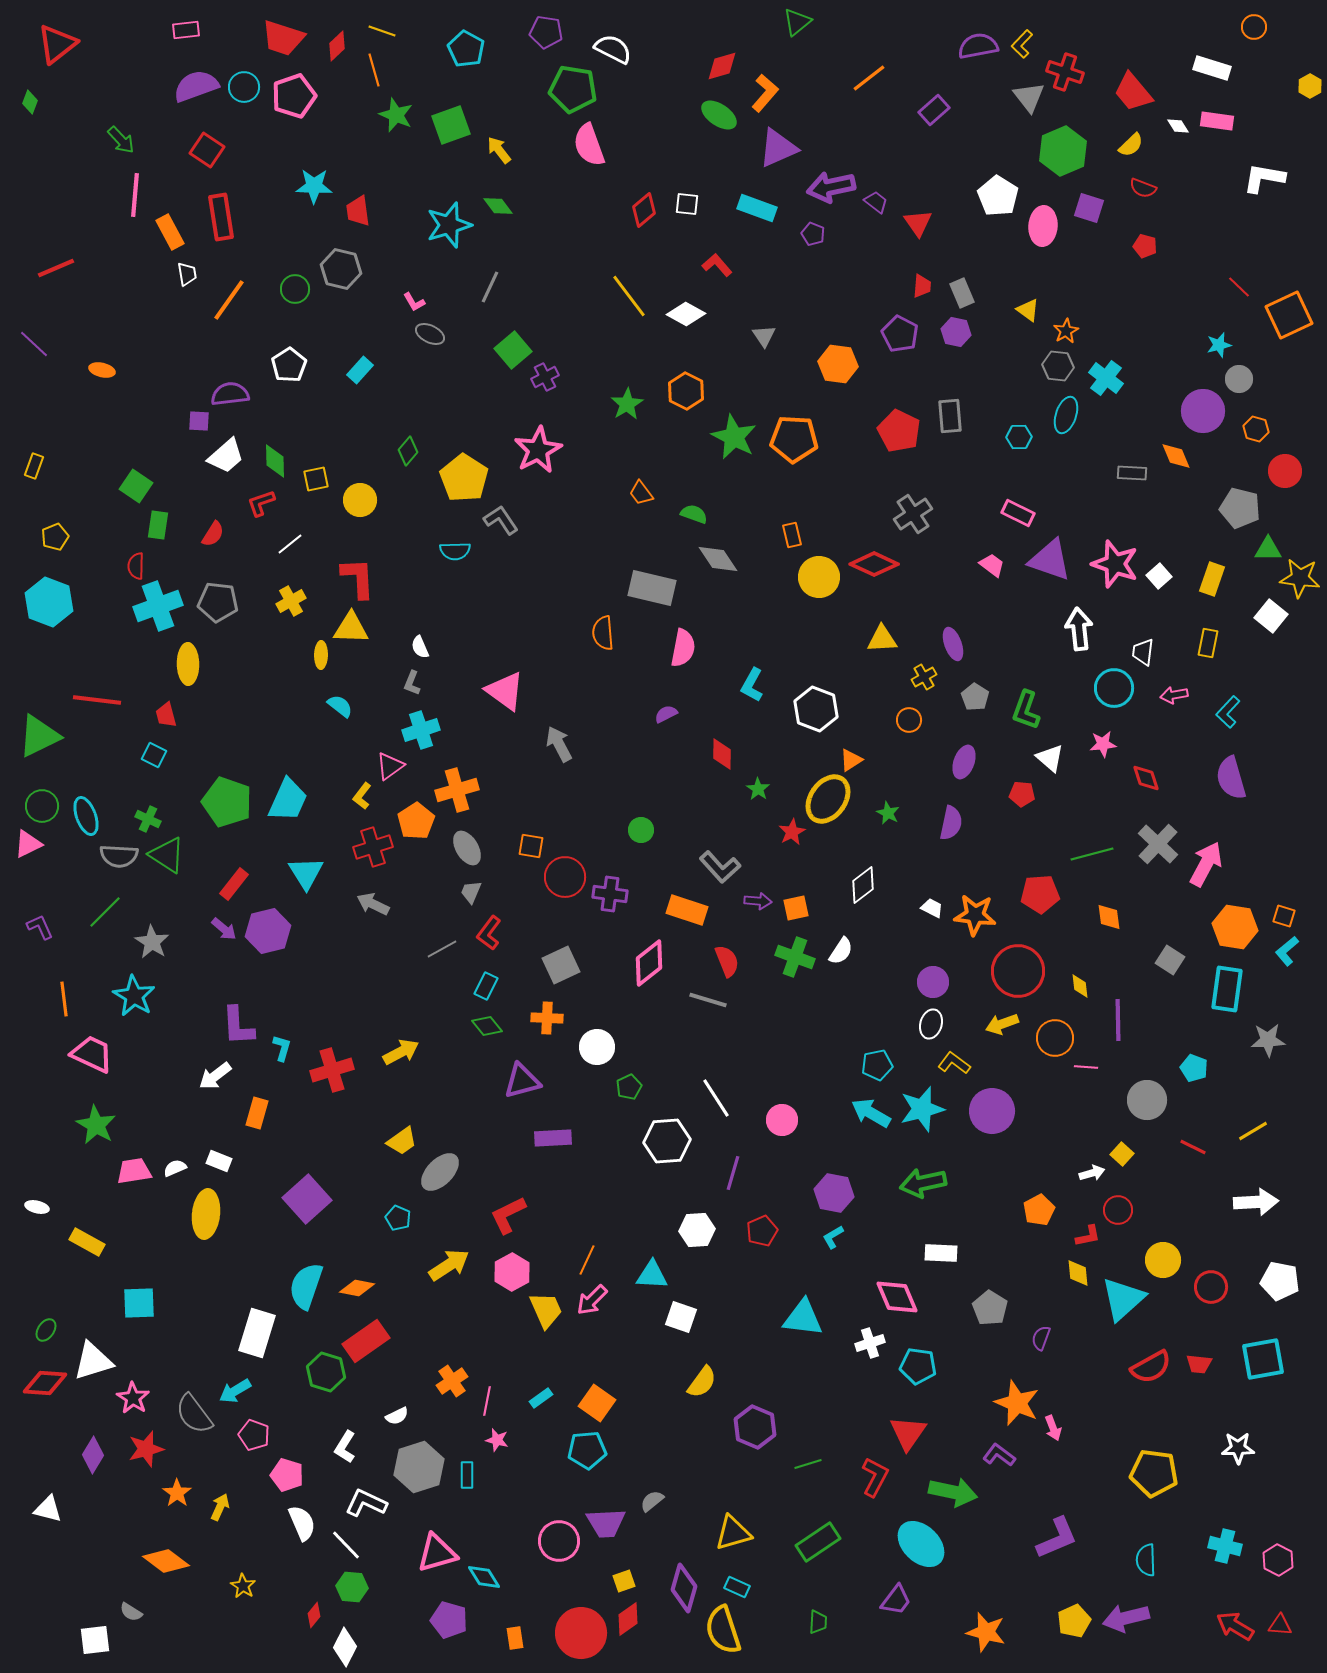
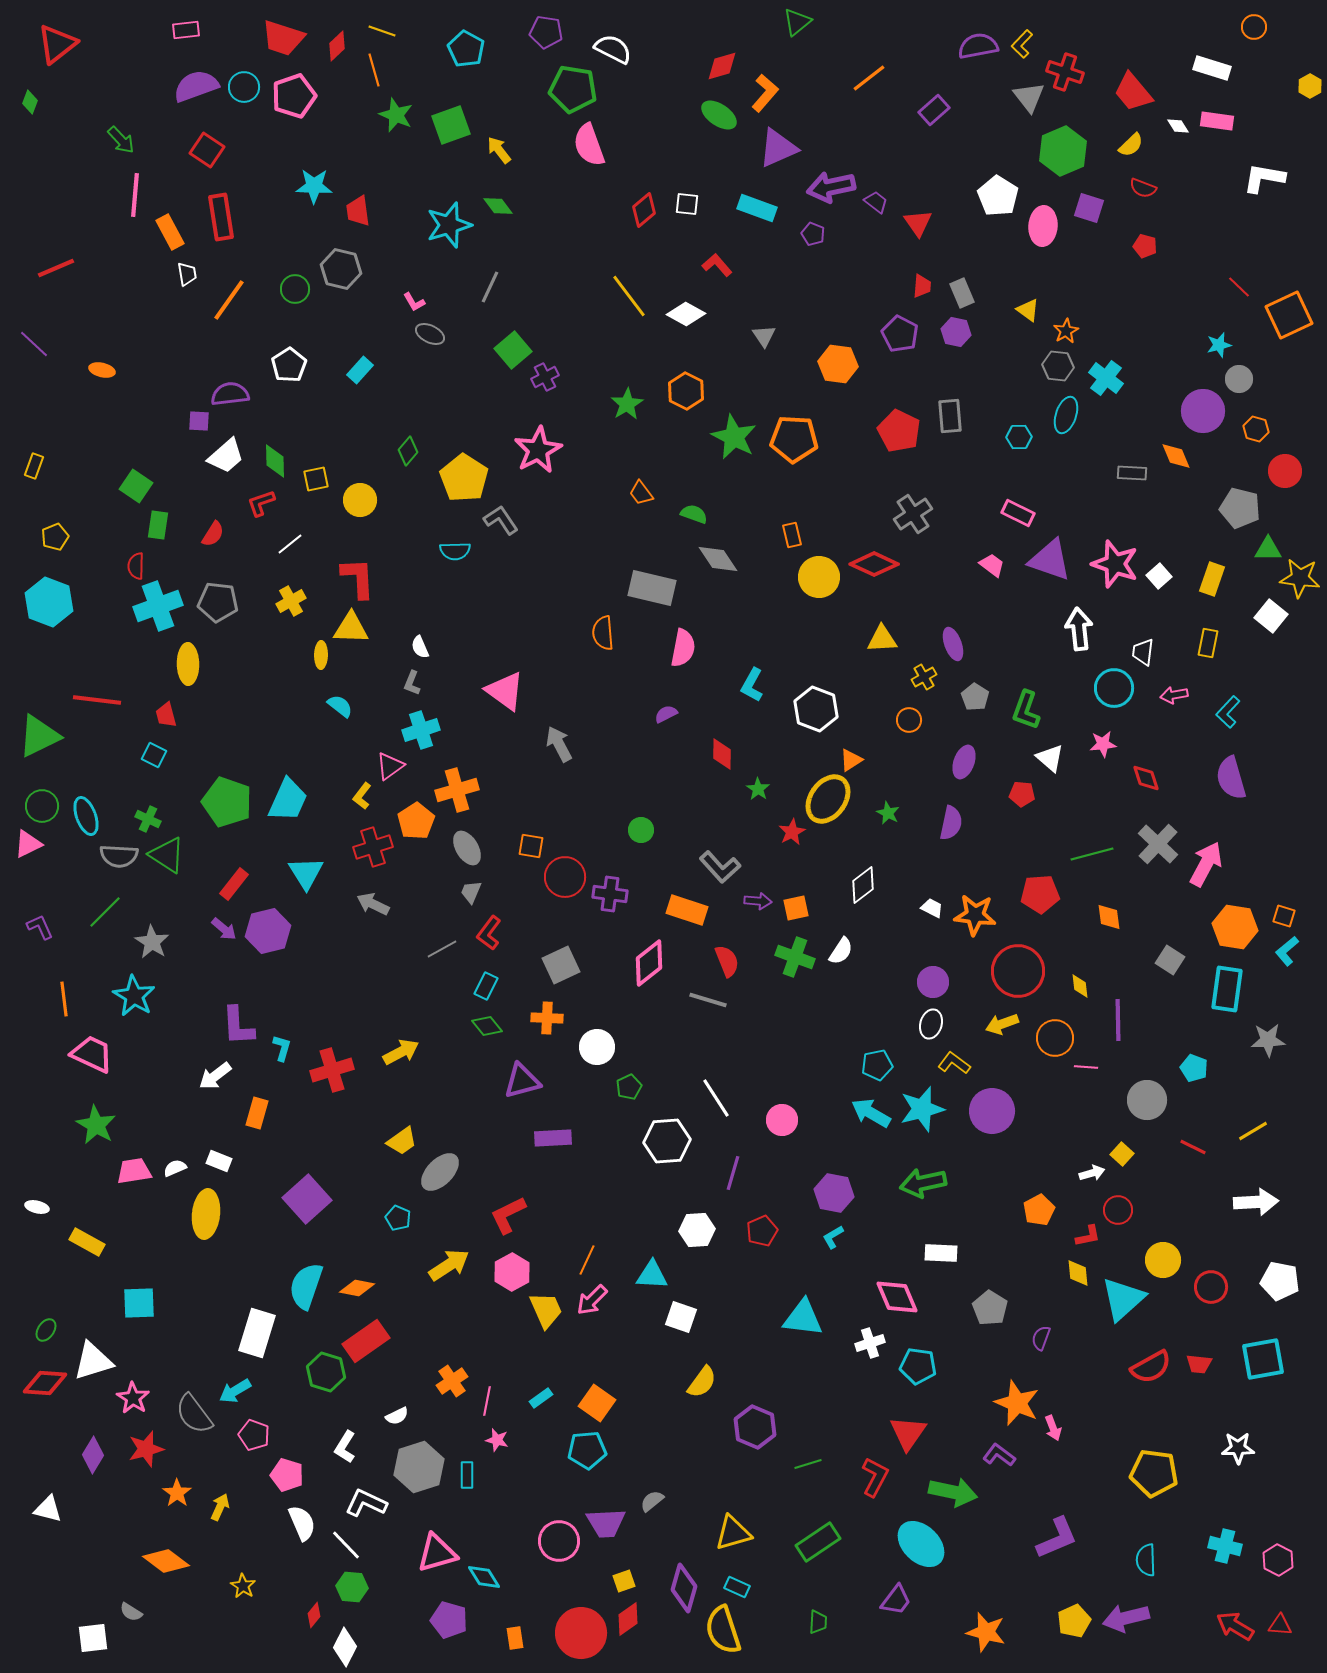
white square at (95, 1640): moved 2 px left, 2 px up
